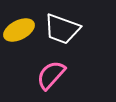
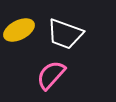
white trapezoid: moved 3 px right, 5 px down
